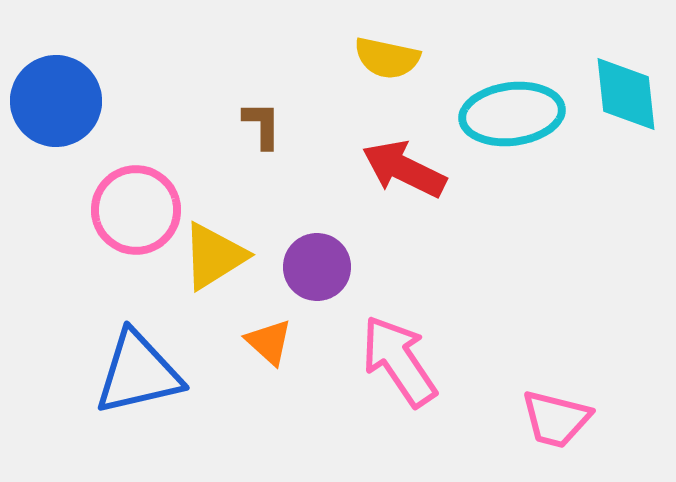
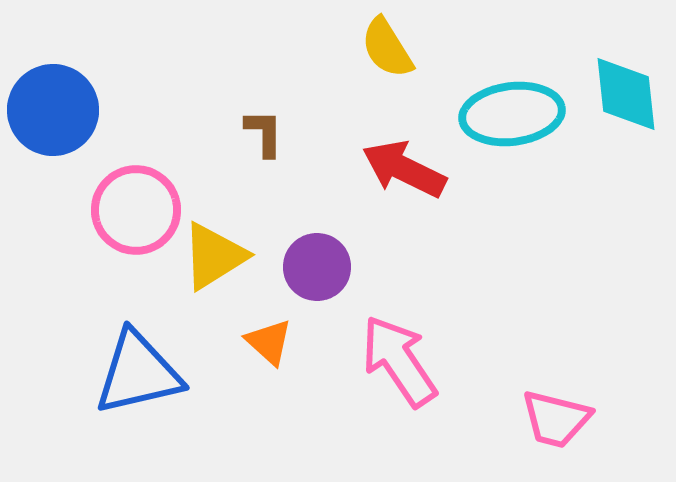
yellow semicircle: moved 10 px up; rotated 46 degrees clockwise
blue circle: moved 3 px left, 9 px down
brown L-shape: moved 2 px right, 8 px down
